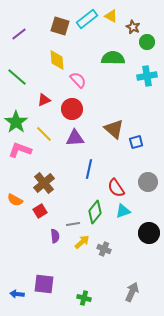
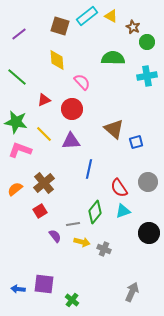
cyan rectangle: moved 3 px up
pink semicircle: moved 4 px right, 2 px down
green star: rotated 25 degrees counterclockwise
purple triangle: moved 4 px left, 3 px down
red semicircle: moved 3 px right
orange semicircle: moved 11 px up; rotated 112 degrees clockwise
purple semicircle: rotated 32 degrees counterclockwise
yellow arrow: rotated 56 degrees clockwise
blue arrow: moved 1 px right, 5 px up
green cross: moved 12 px left, 2 px down; rotated 24 degrees clockwise
